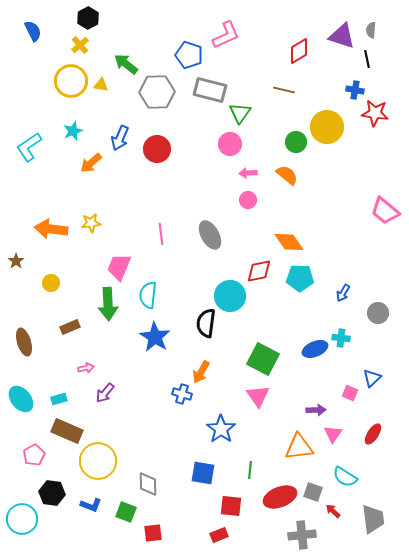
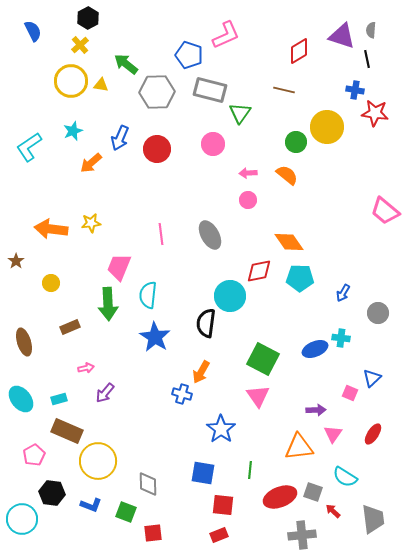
pink circle at (230, 144): moved 17 px left
red square at (231, 506): moved 8 px left, 1 px up
